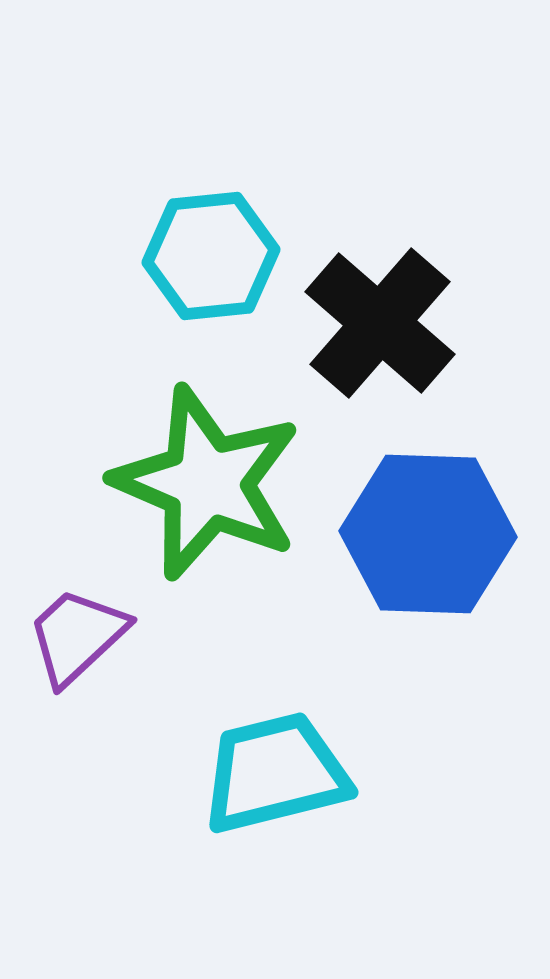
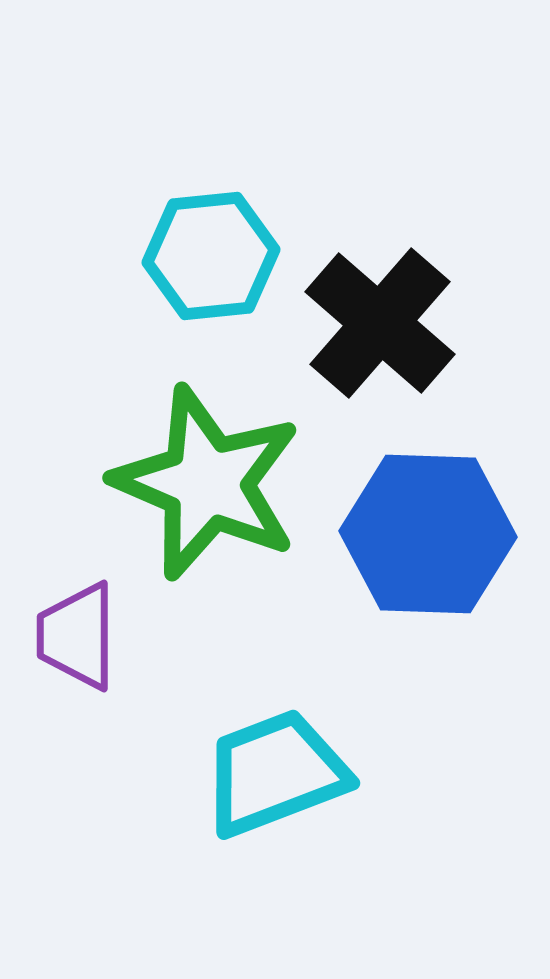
purple trapezoid: rotated 47 degrees counterclockwise
cyan trapezoid: rotated 7 degrees counterclockwise
